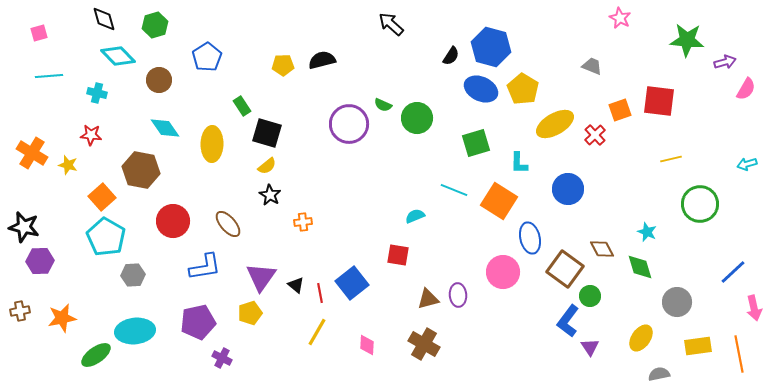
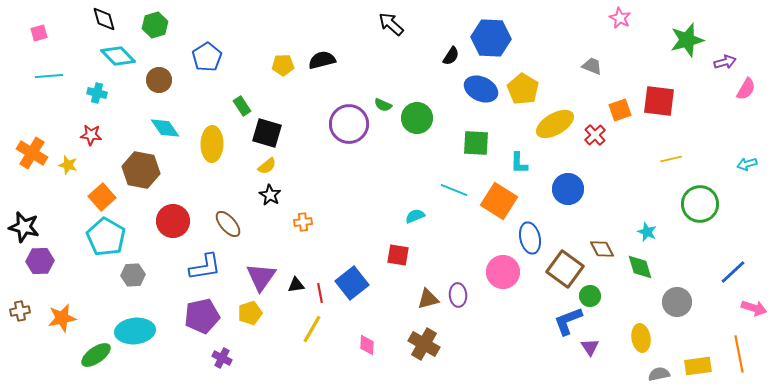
green star at (687, 40): rotated 20 degrees counterclockwise
blue hexagon at (491, 47): moved 9 px up; rotated 12 degrees counterclockwise
green square at (476, 143): rotated 20 degrees clockwise
black triangle at (296, 285): rotated 48 degrees counterclockwise
pink arrow at (754, 308): rotated 60 degrees counterclockwise
blue L-shape at (568, 321): rotated 32 degrees clockwise
purple pentagon at (198, 322): moved 4 px right, 6 px up
yellow line at (317, 332): moved 5 px left, 3 px up
yellow ellipse at (641, 338): rotated 44 degrees counterclockwise
yellow rectangle at (698, 346): moved 20 px down
